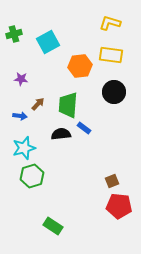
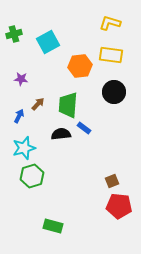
blue arrow: moved 1 px left; rotated 72 degrees counterclockwise
green rectangle: rotated 18 degrees counterclockwise
